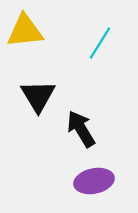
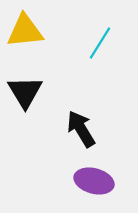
black triangle: moved 13 px left, 4 px up
purple ellipse: rotated 27 degrees clockwise
